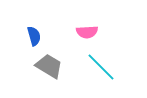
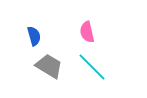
pink semicircle: rotated 80 degrees clockwise
cyan line: moved 9 px left
